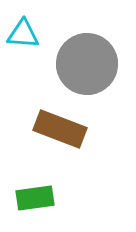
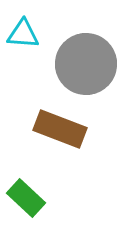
gray circle: moved 1 px left
green rectangle: moved 9 px left; rotated 51 degrees clockwise
